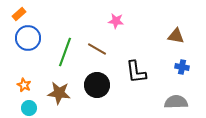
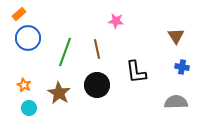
brown triangle: rotated 48 degrees clockwise
brown line: rotated 48 degrees clockwise
brown star: rotated 25 degrees clockwise
